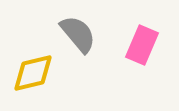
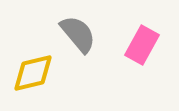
pink rectangle: rotated 6 degrees clockwise
